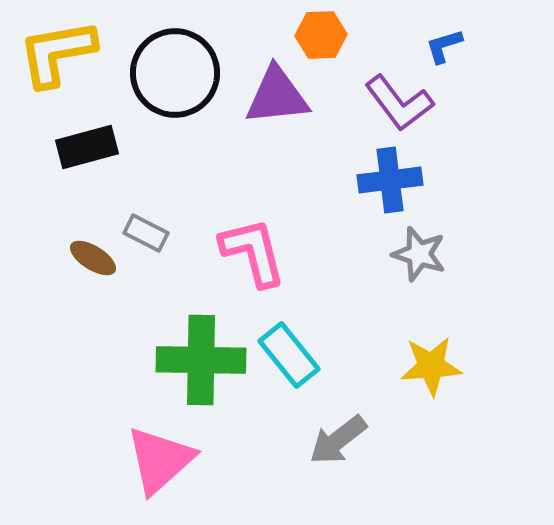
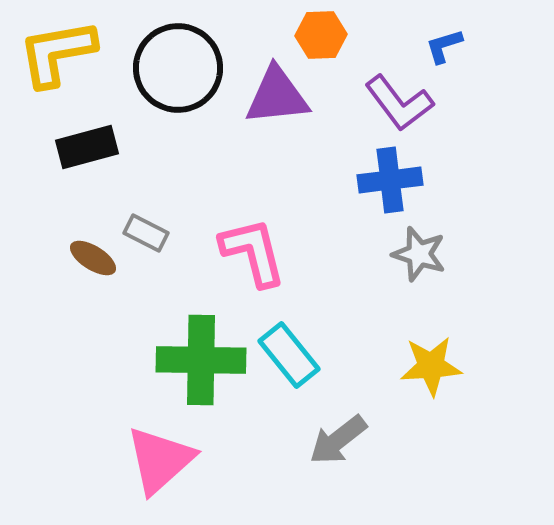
black circle: moved 3 px right, 5 px up
